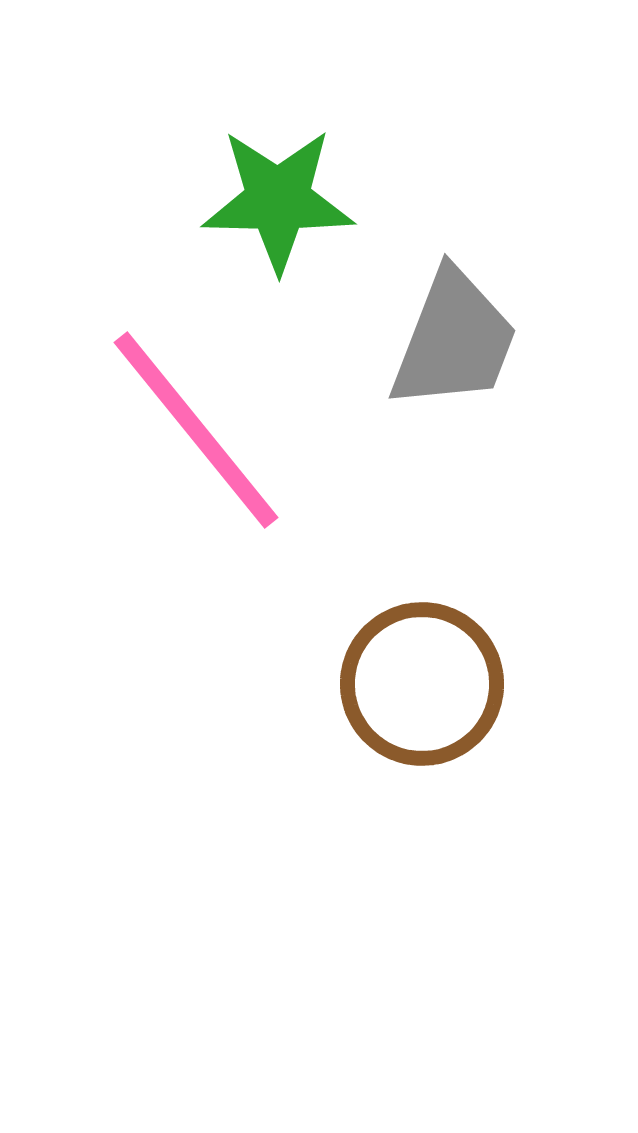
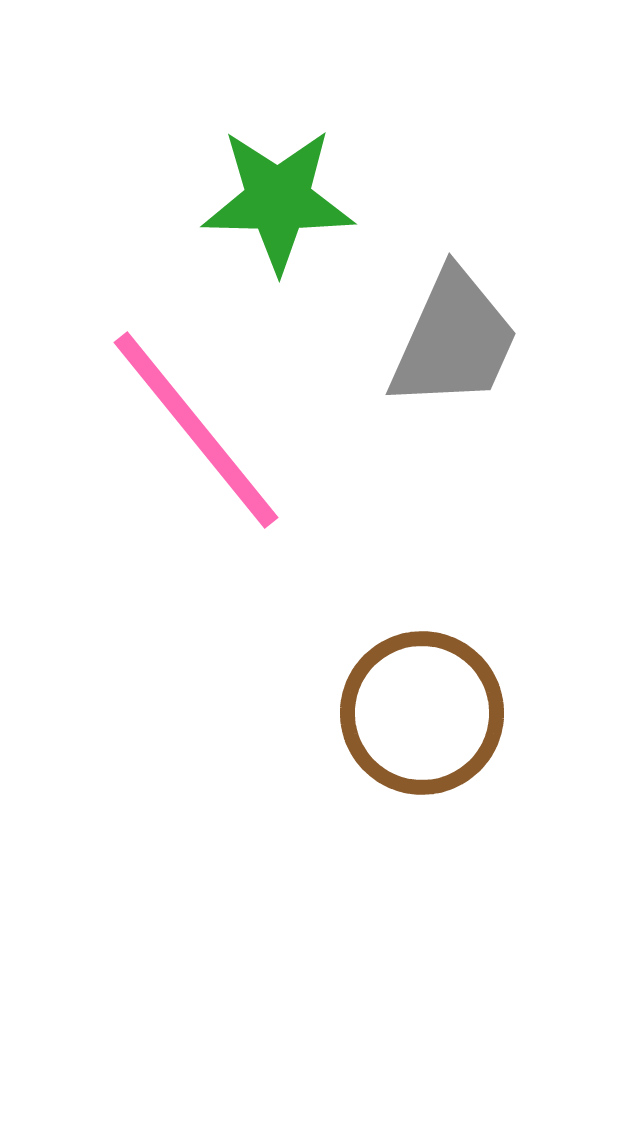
gray trapezoid: rotated 3 degrees clockwise
brown circle: moved 29 px down
